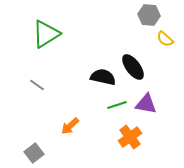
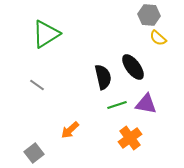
yellow semicircle: moved 7 px left, 1 px up
black semicircle: rotated 65 degrees clockwise
orange arrow: moved 4 px down
orange cross: moved 1 px down
